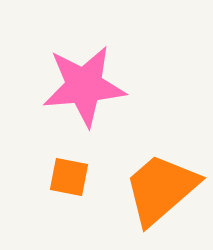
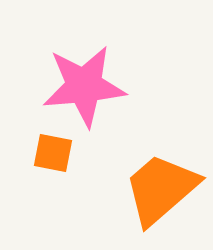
orange square: moved 16 px left, 24 px up
